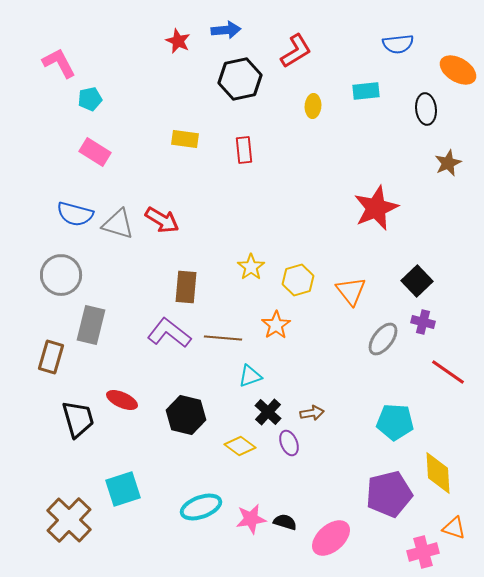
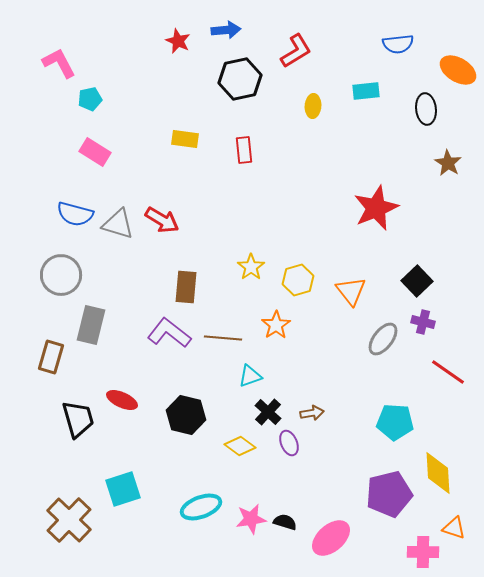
brown star at (448, 163): rotated 16 degrees counterclockwise
pink cross at (423, 552): rotated 16 degrees clockwise
